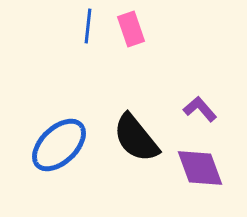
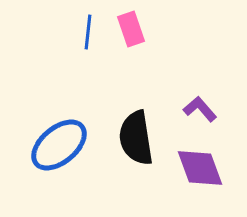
blue line: moved 6 px down
black semicircle: rotated 30 degrees clockwise
blue ellipse: rotated 4 degrees clockwise
